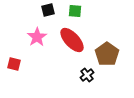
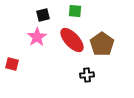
black square: moved 5 px left, 5 px down
brown pentagon: moved 5 px left, 10 px up
red square: moved 2 px left
black cross: rotated 32 degrees clockwise
